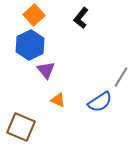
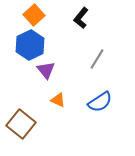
gray line: moved 24 px left, 18 px up
brown square: moved 3 px up; rotated 16 degrees clockwise
